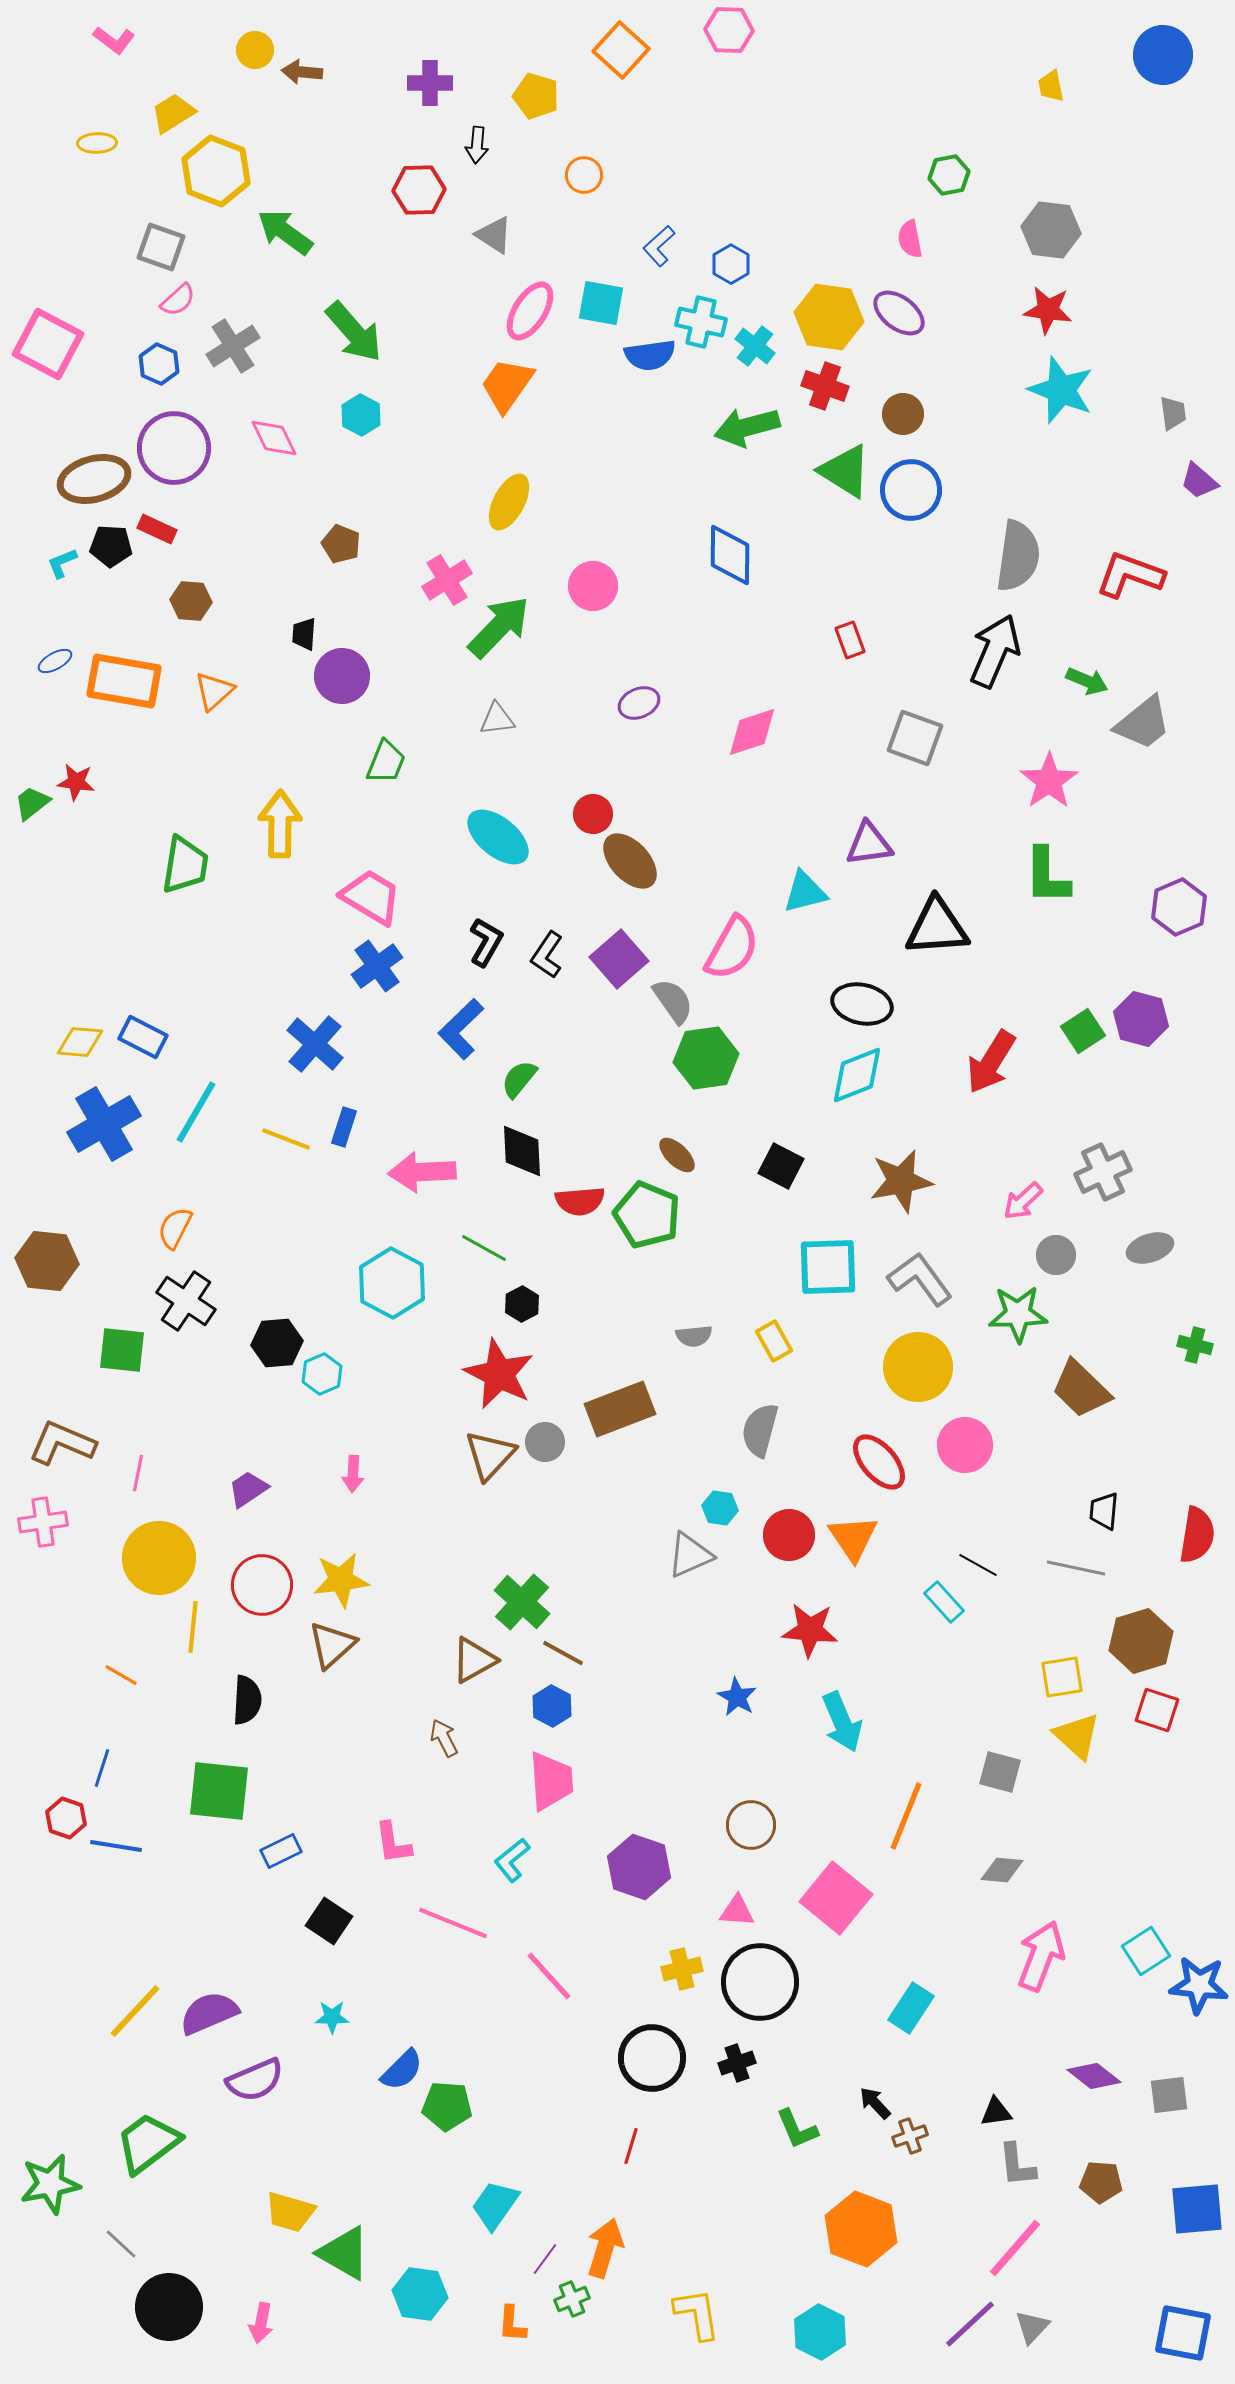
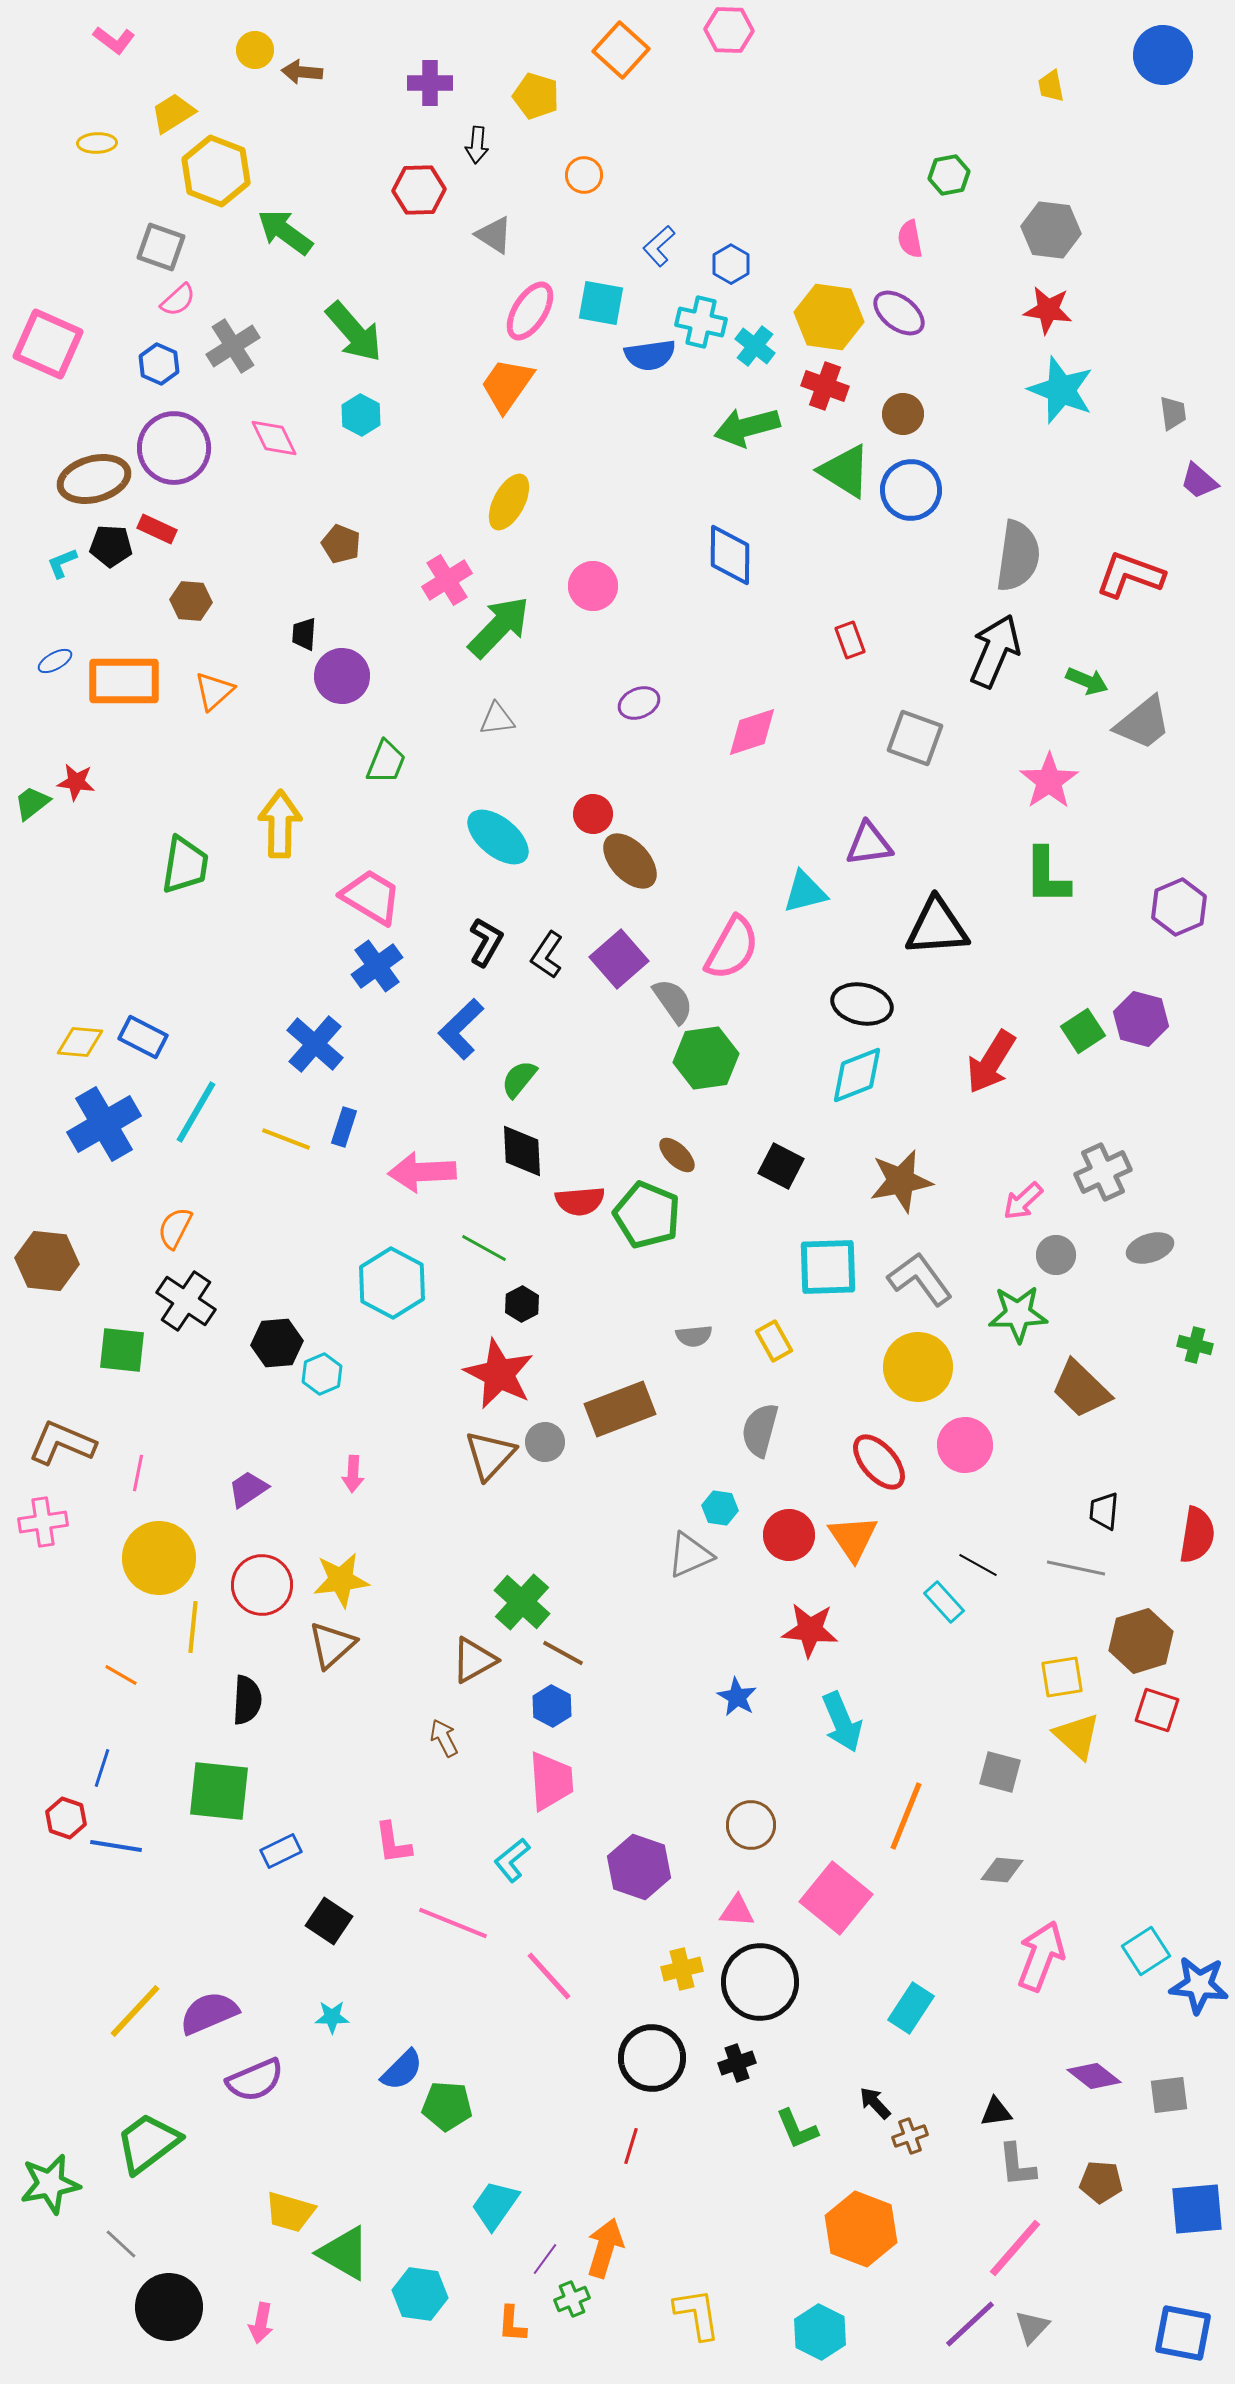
pink square at (48, 344): rotated 4 degrees counterclockwise
orange rectangle at (124, 681): rotated 10 degrees counterclockwise
